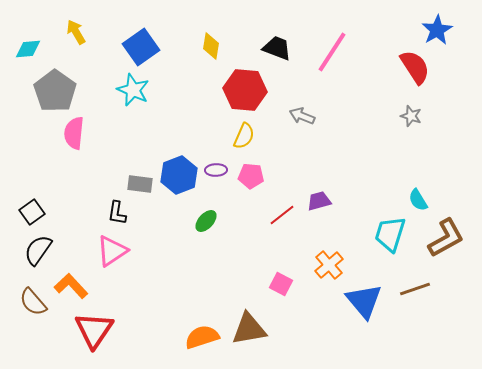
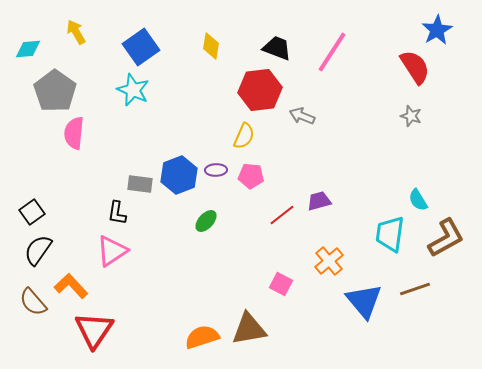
red hexagon: moved 15 px right; rotated 12 degrees counterclockwise
cyan trapezoid: rotated 9 degrees counterclockwise
orange cross: moved 4 px up
